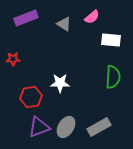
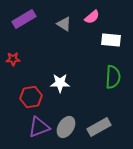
purple rectangle: moved 2 px left, 1 px down; rotated 10 degrees counterclockwise
